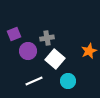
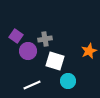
purple square: moved 2 px right, 2 px down; rotated 32 degrees counterclockwise
gray cross: moved 2 px left, 1 px down
white square: moved 2 px down; rotated 24 degrees counterclockwise
white line: moved 2 px left, 4 px down
